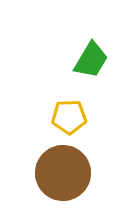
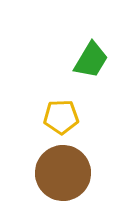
yellow pentagon: moved 8 px left
